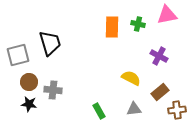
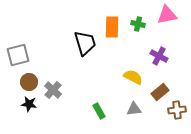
black trapezoid: moved 35 px right
yellow semicircle: moved 2 px right, 1 px up
gray cross: rotated 36 degrees clockwise
